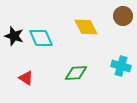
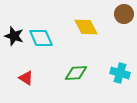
brown circle: moved 1 px right, 2 px up
cyan cross: moved 1 px left, 7 px down
